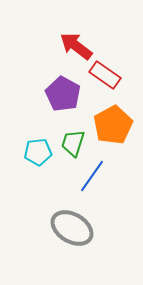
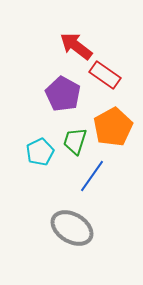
orange pentagon: moved 2 px down
green trapezoid: moved 2 px right, 2 px up
cyan pentagon: moved 2 px right; rotated 20 degrees counterclockwise
